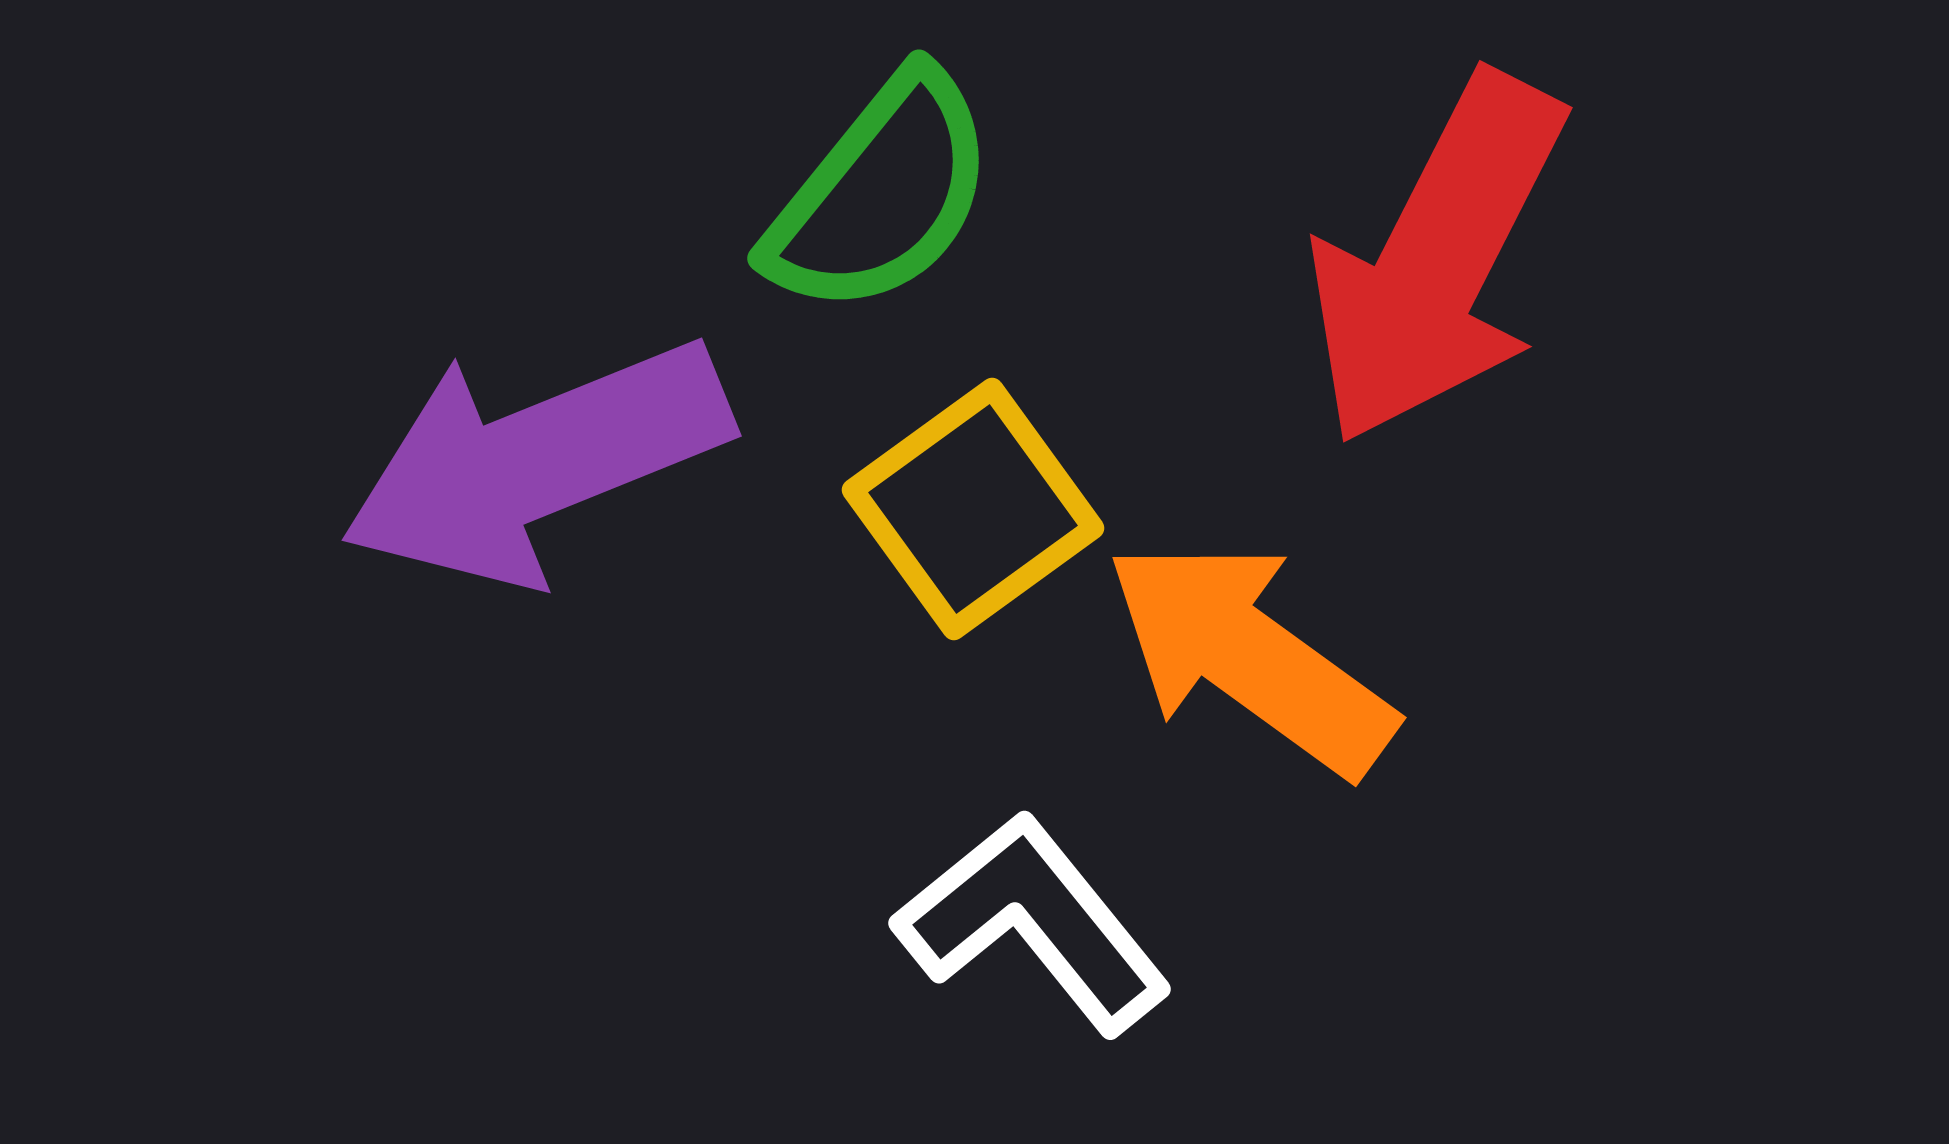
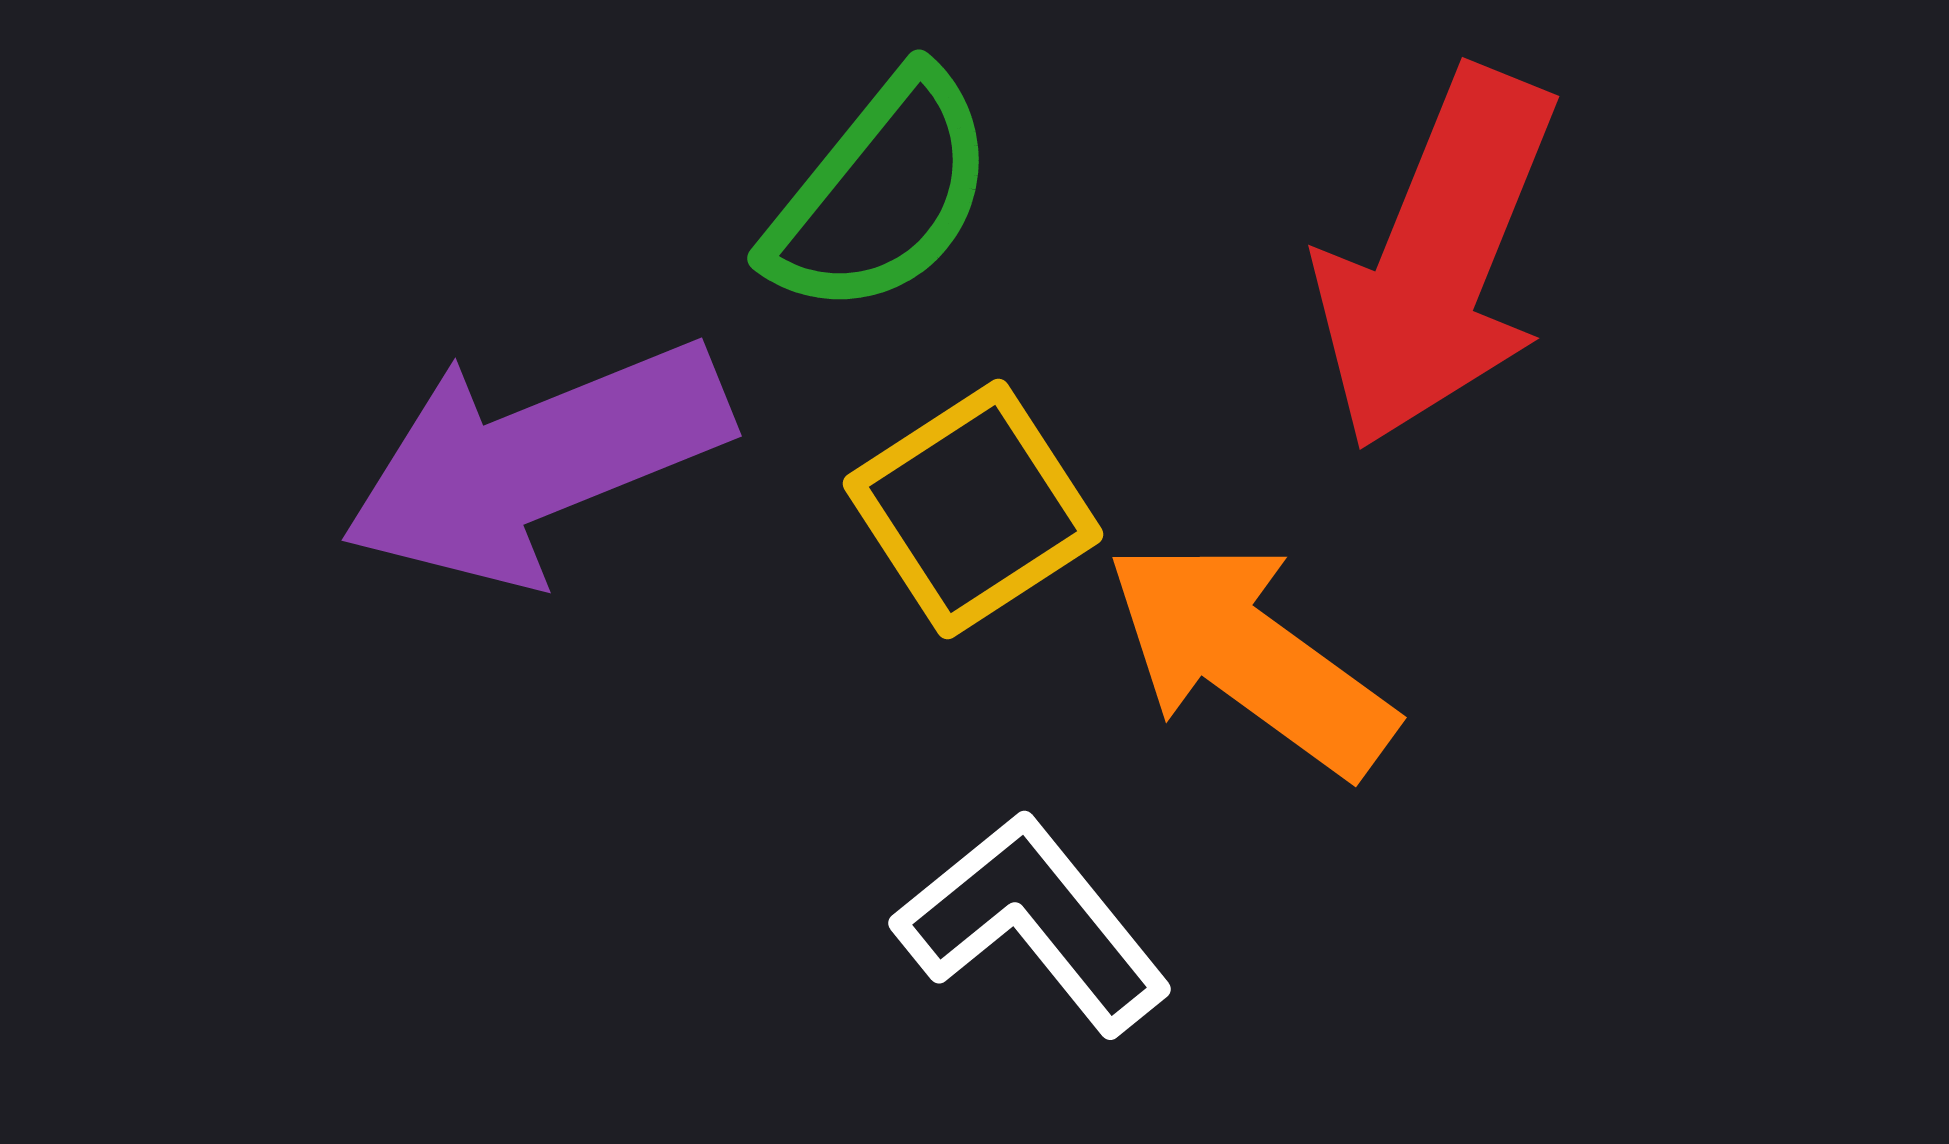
red arrow: rotated 5 degrees counterclockwise
yellow square: rotated 3 degrees clockwise
